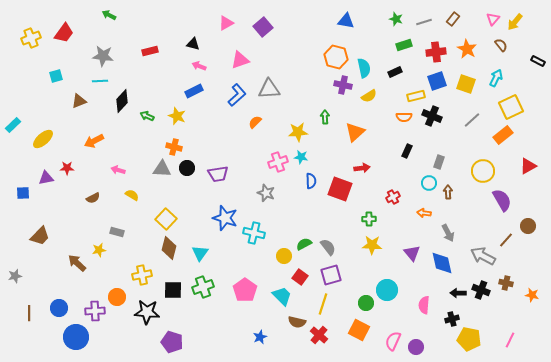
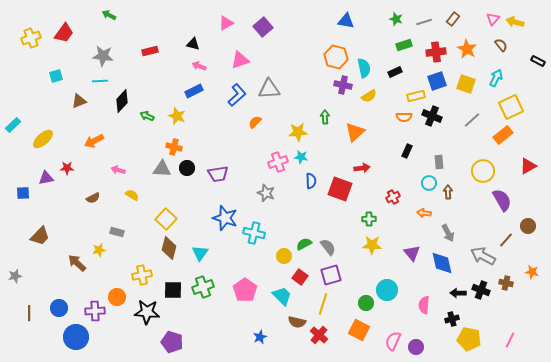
yellow arrow at (515, 22): rotated 66 degrees clockwise
gray rectangle at (439, 162): rotated 24 degrees counterclockwise
orange star at (532, 295): moved 23 px up
